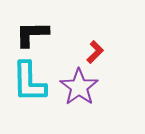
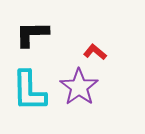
red L-shape: rotated 95 degrees counterclockwise
cyan L-shape: moved 9 px down
